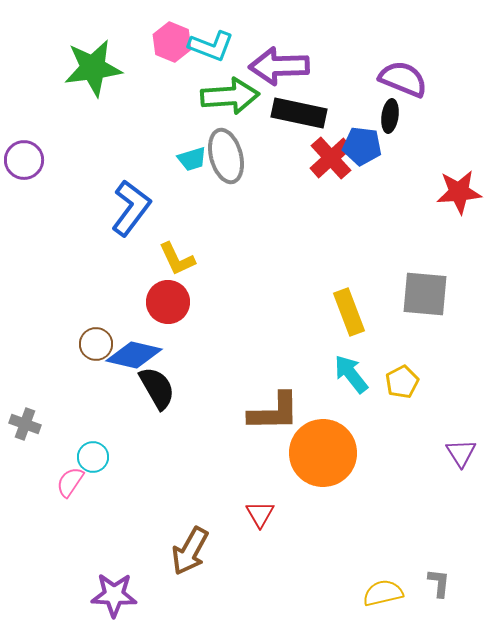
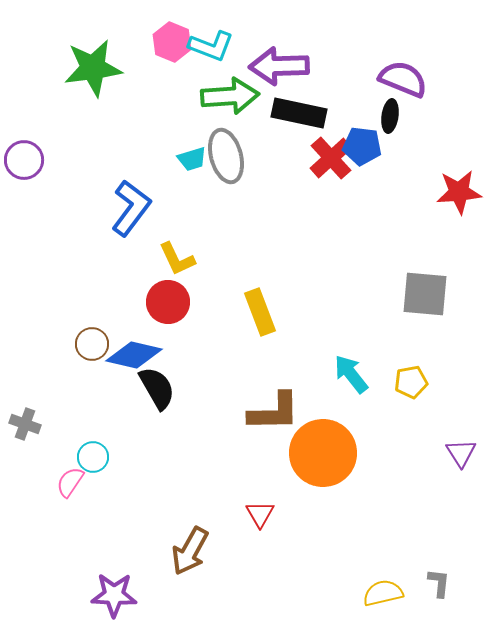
yellow rectangle: moved 89 px left
brown circle: moved 4 px left
yellow pentagon: moved 9 px right; rotated 16 degrees clockwise
